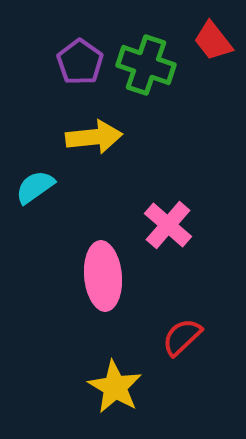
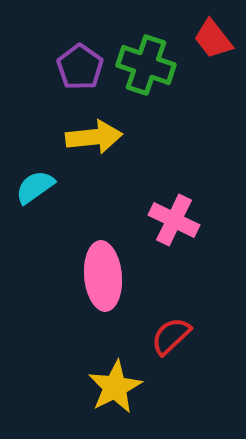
red trapezoid: moved 2 px up
purple pentagon: moved 5 px down
pink cross: moved 6 px right, 5 px up; rotated 15 degrees counterclockwise
red semicircle: moved 11 px left, 1 px up
yellow star: rotated 14 degrees clockwise
